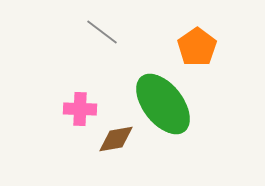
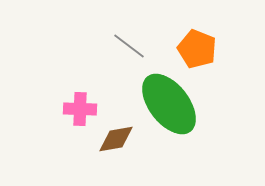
gray line: moved 27 px right, 14 px down
orange pentagon: moved 2 px down; rotated 15 degrees counterclockwise
green ellipse: moved 6 px right
